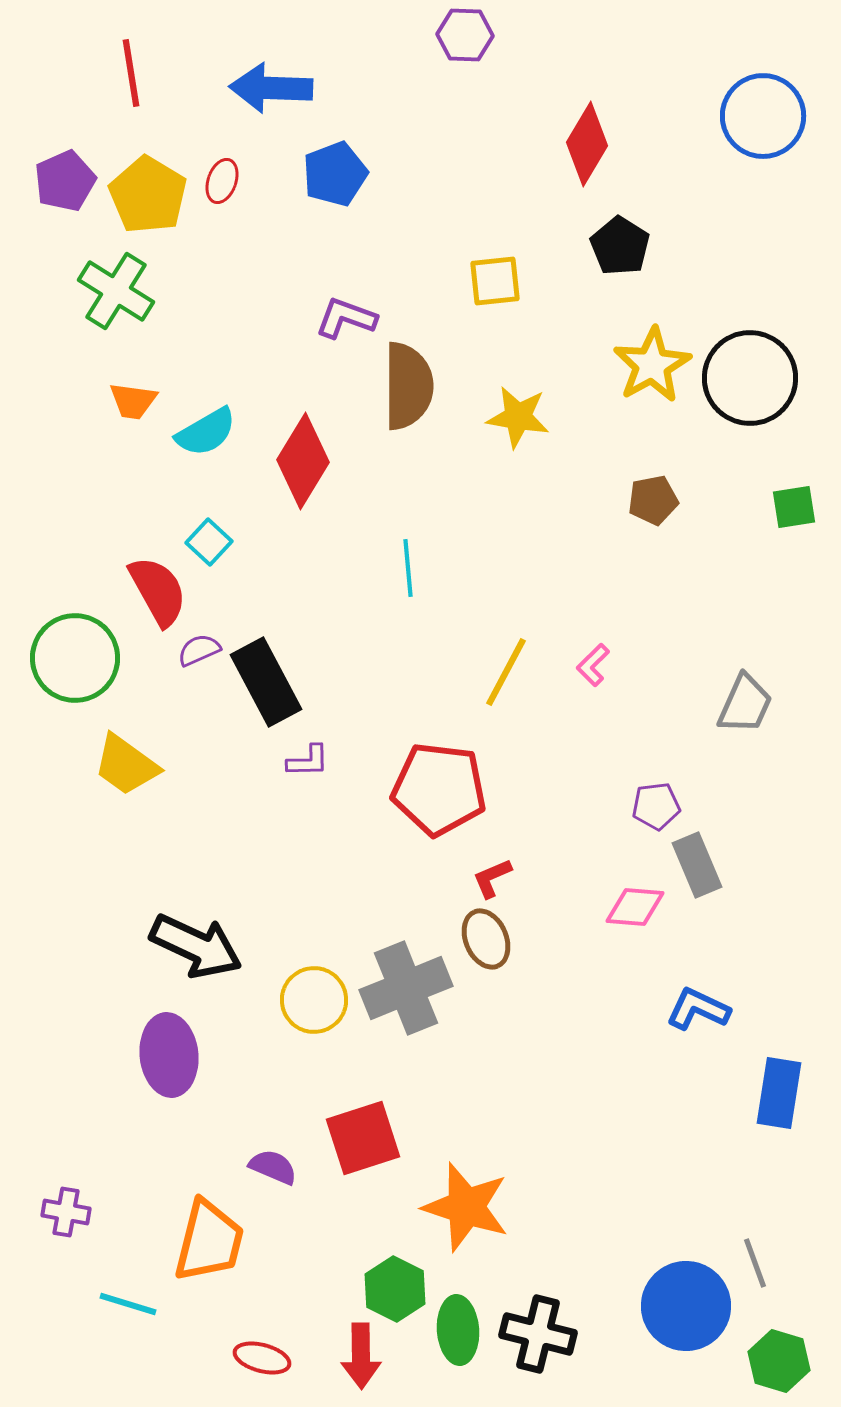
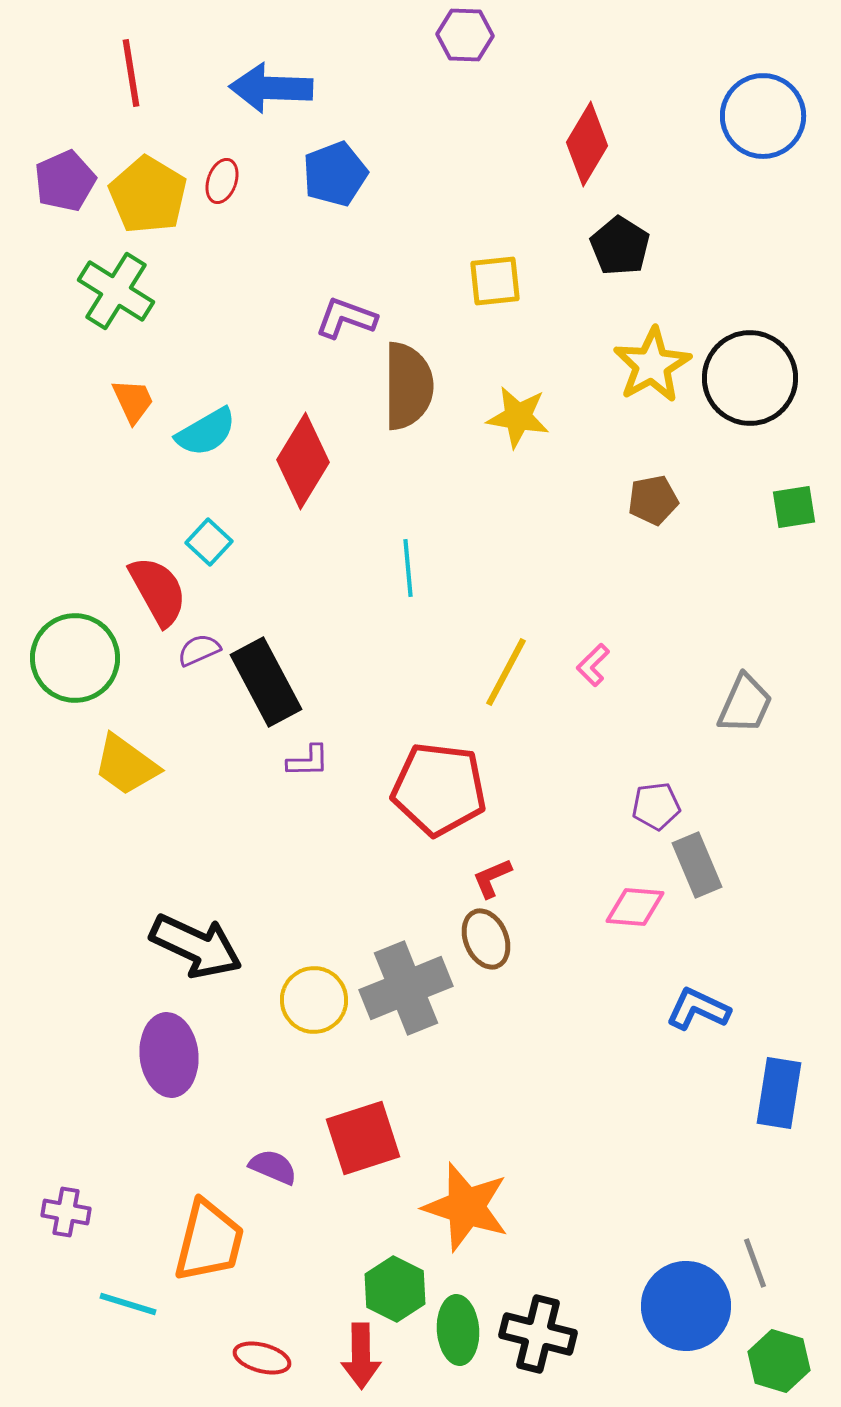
orange trapezoid at (133, 401): rotated 123 degrees counterclockwise
